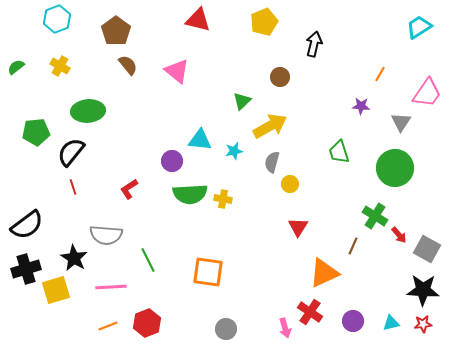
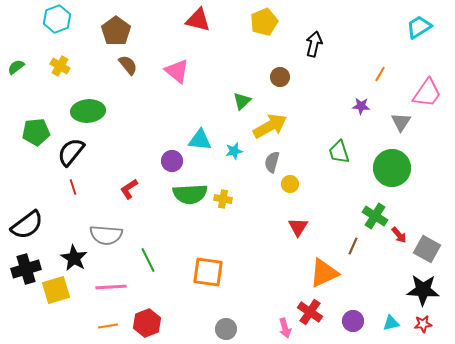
green circle at (395, 168): moved 3 px left
orange line at (108, 326): rotated 12 degrees clockwise
